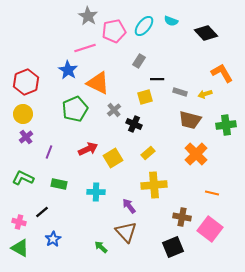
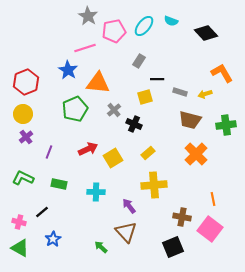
orange triangle at (98, 83): rotated 20 degrees counterclockwise
orange line at (212, 193): moved 1 px right, 6 px down; rotated 64 degrees clockwise
